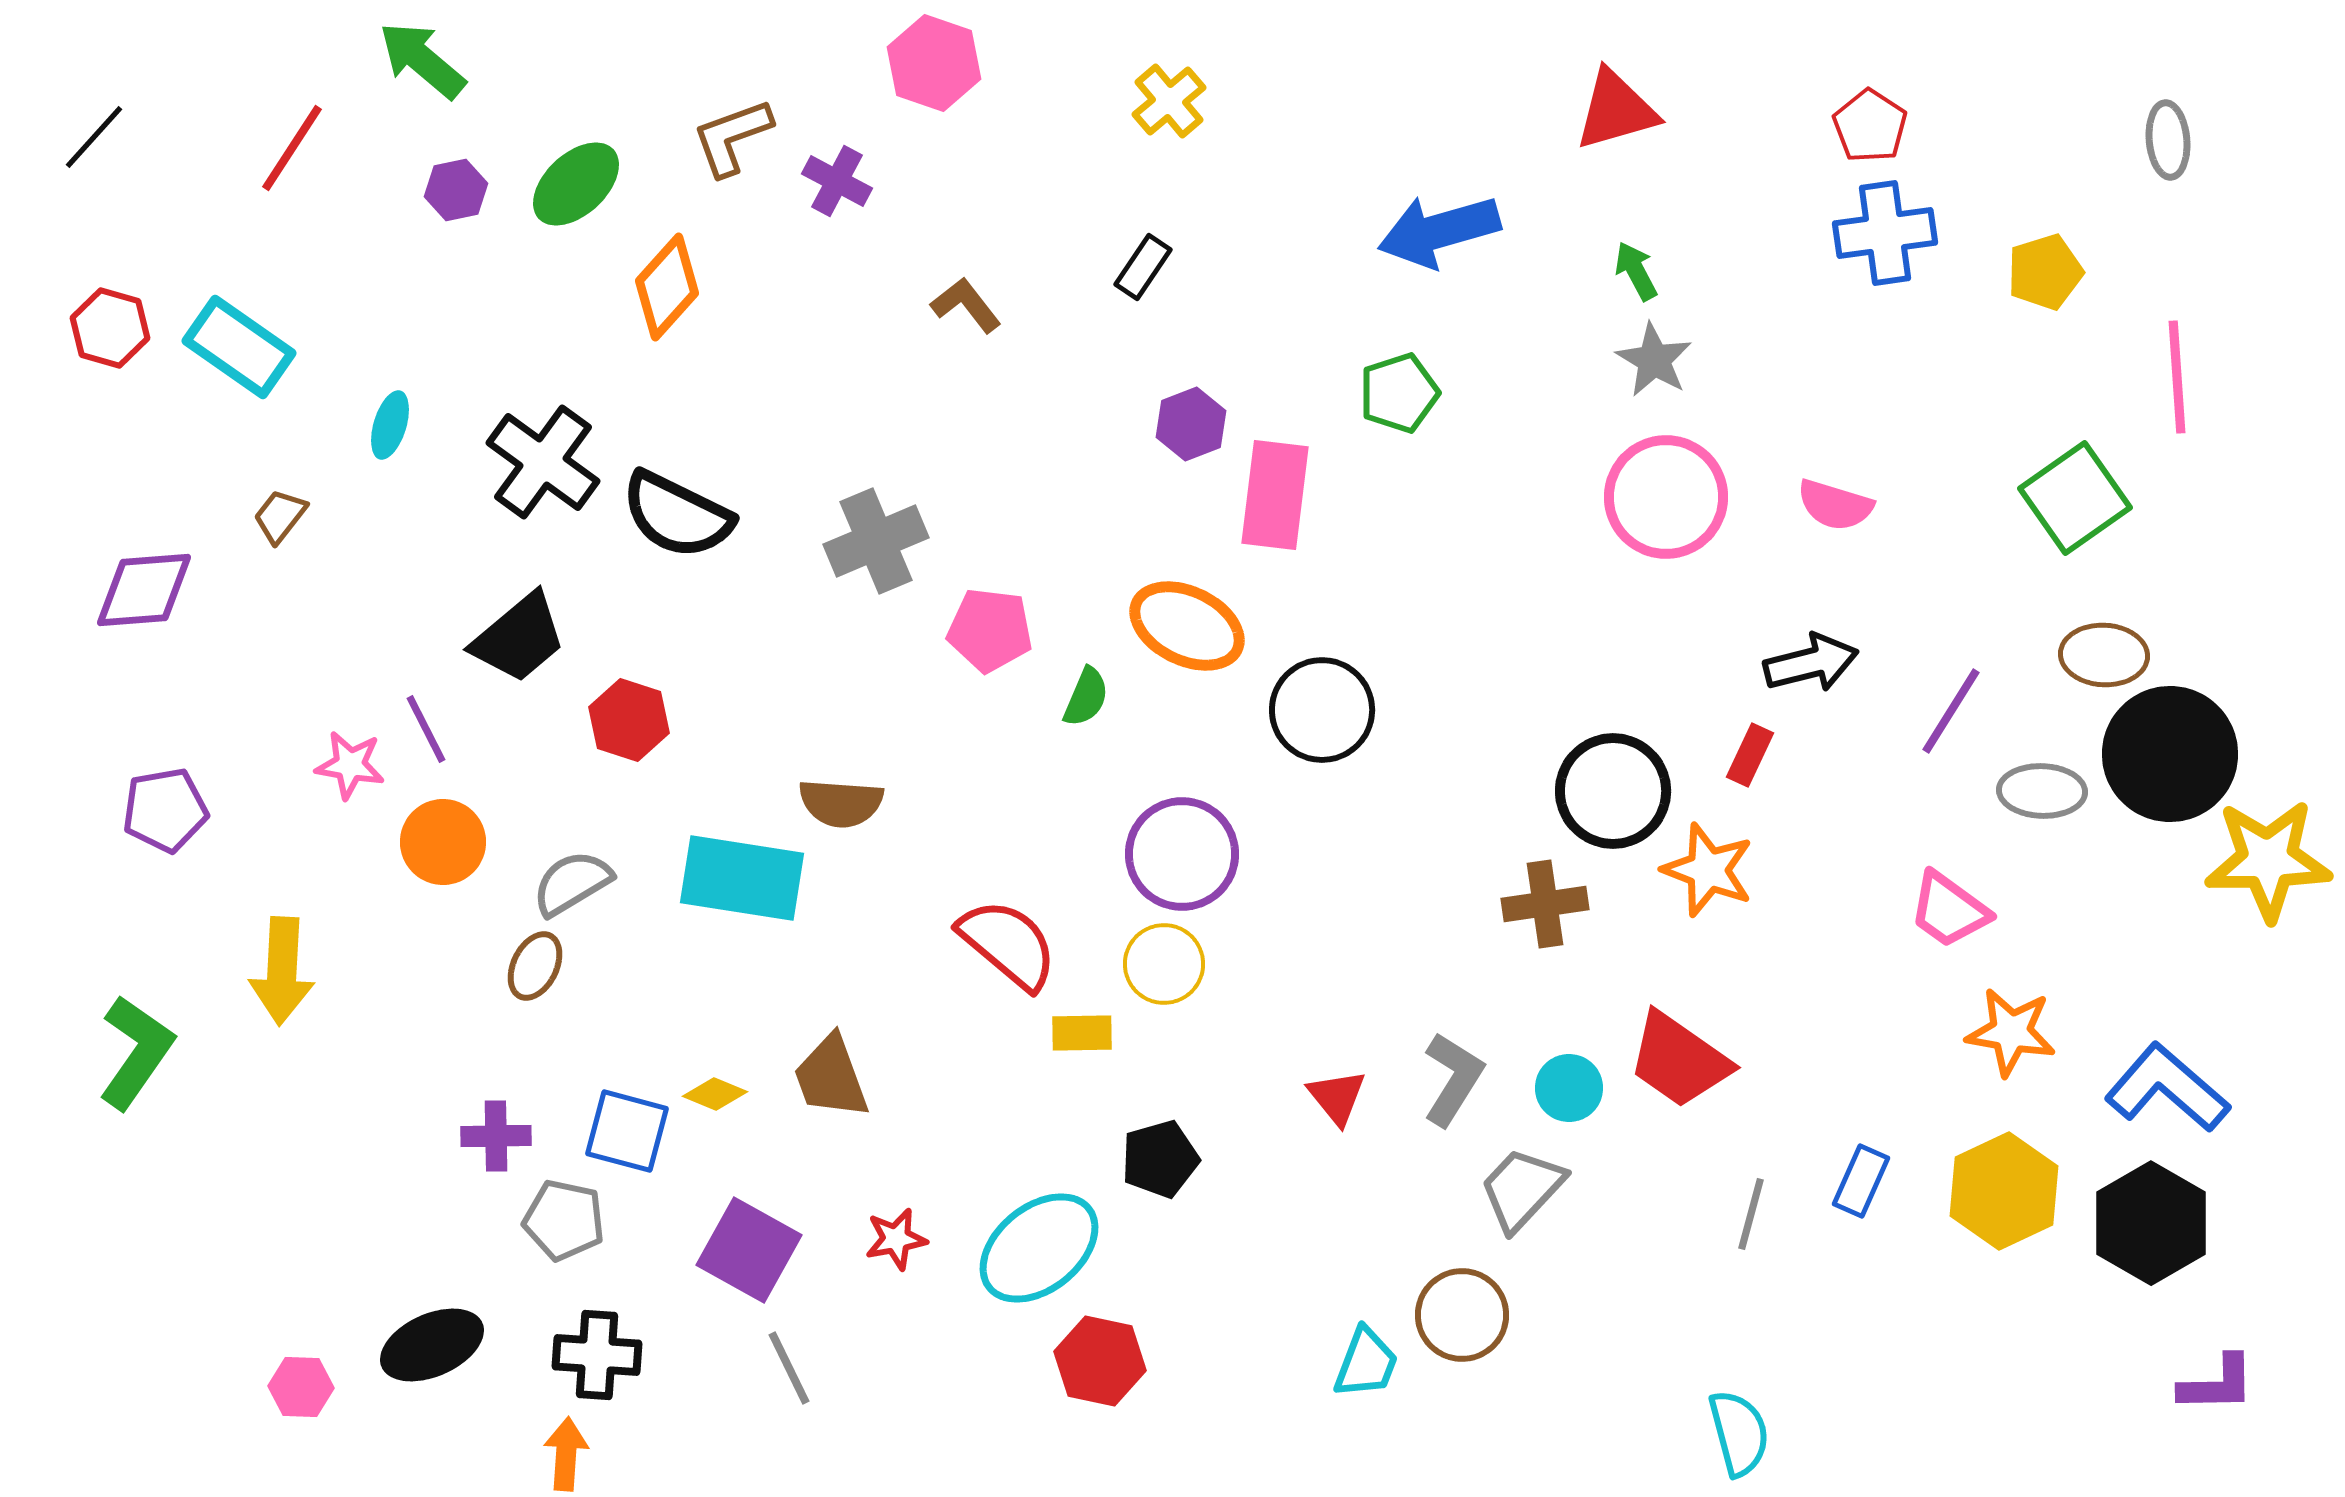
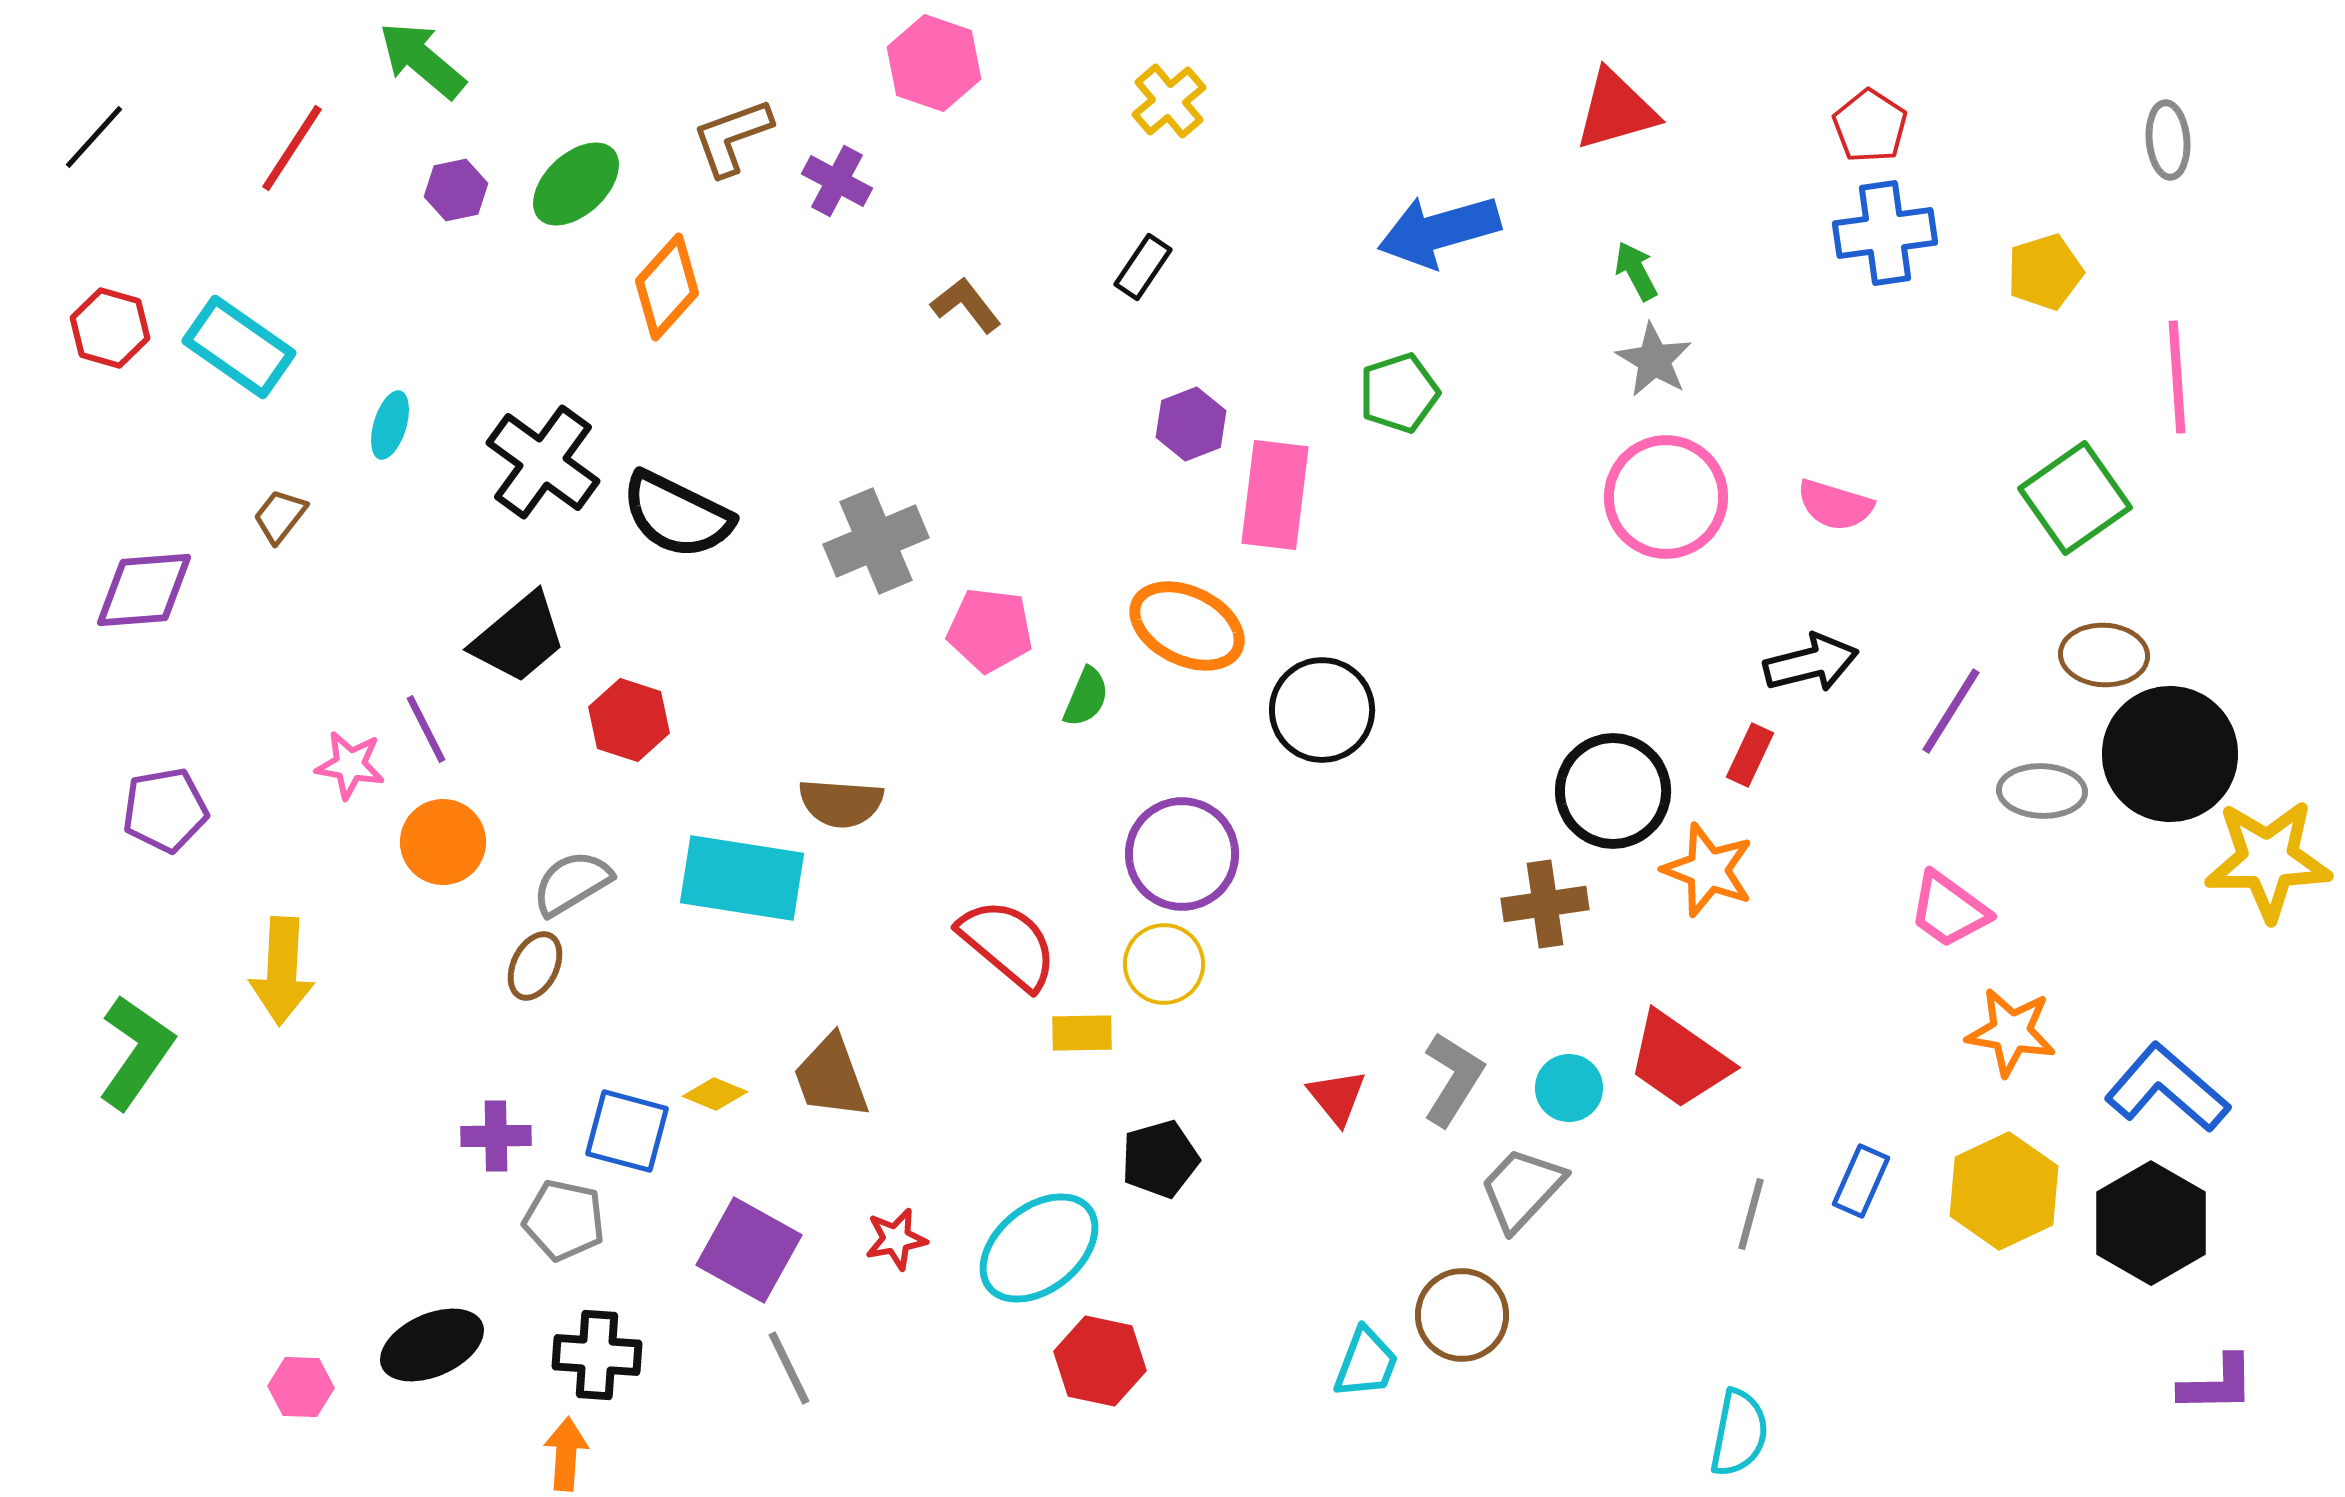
cyan semicircle at (1739, 1433): rotated 26 degrees clockwise
